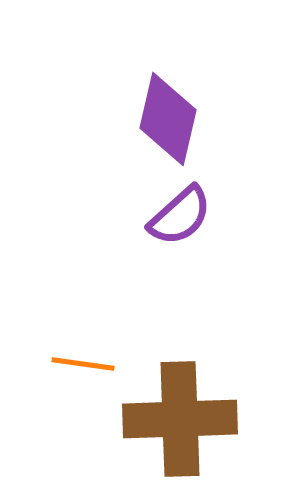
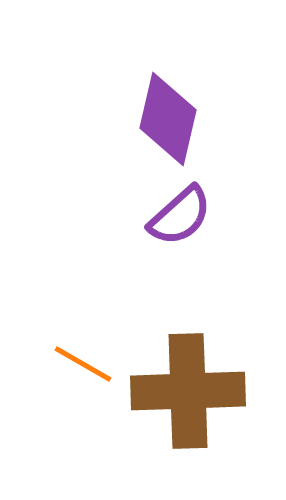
orange line: rotated 22 degrees clockwise
brown cross: moved 8 px right, 28 px up
